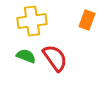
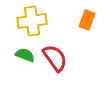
green semicircle: moved 1 px left, 1 px up
